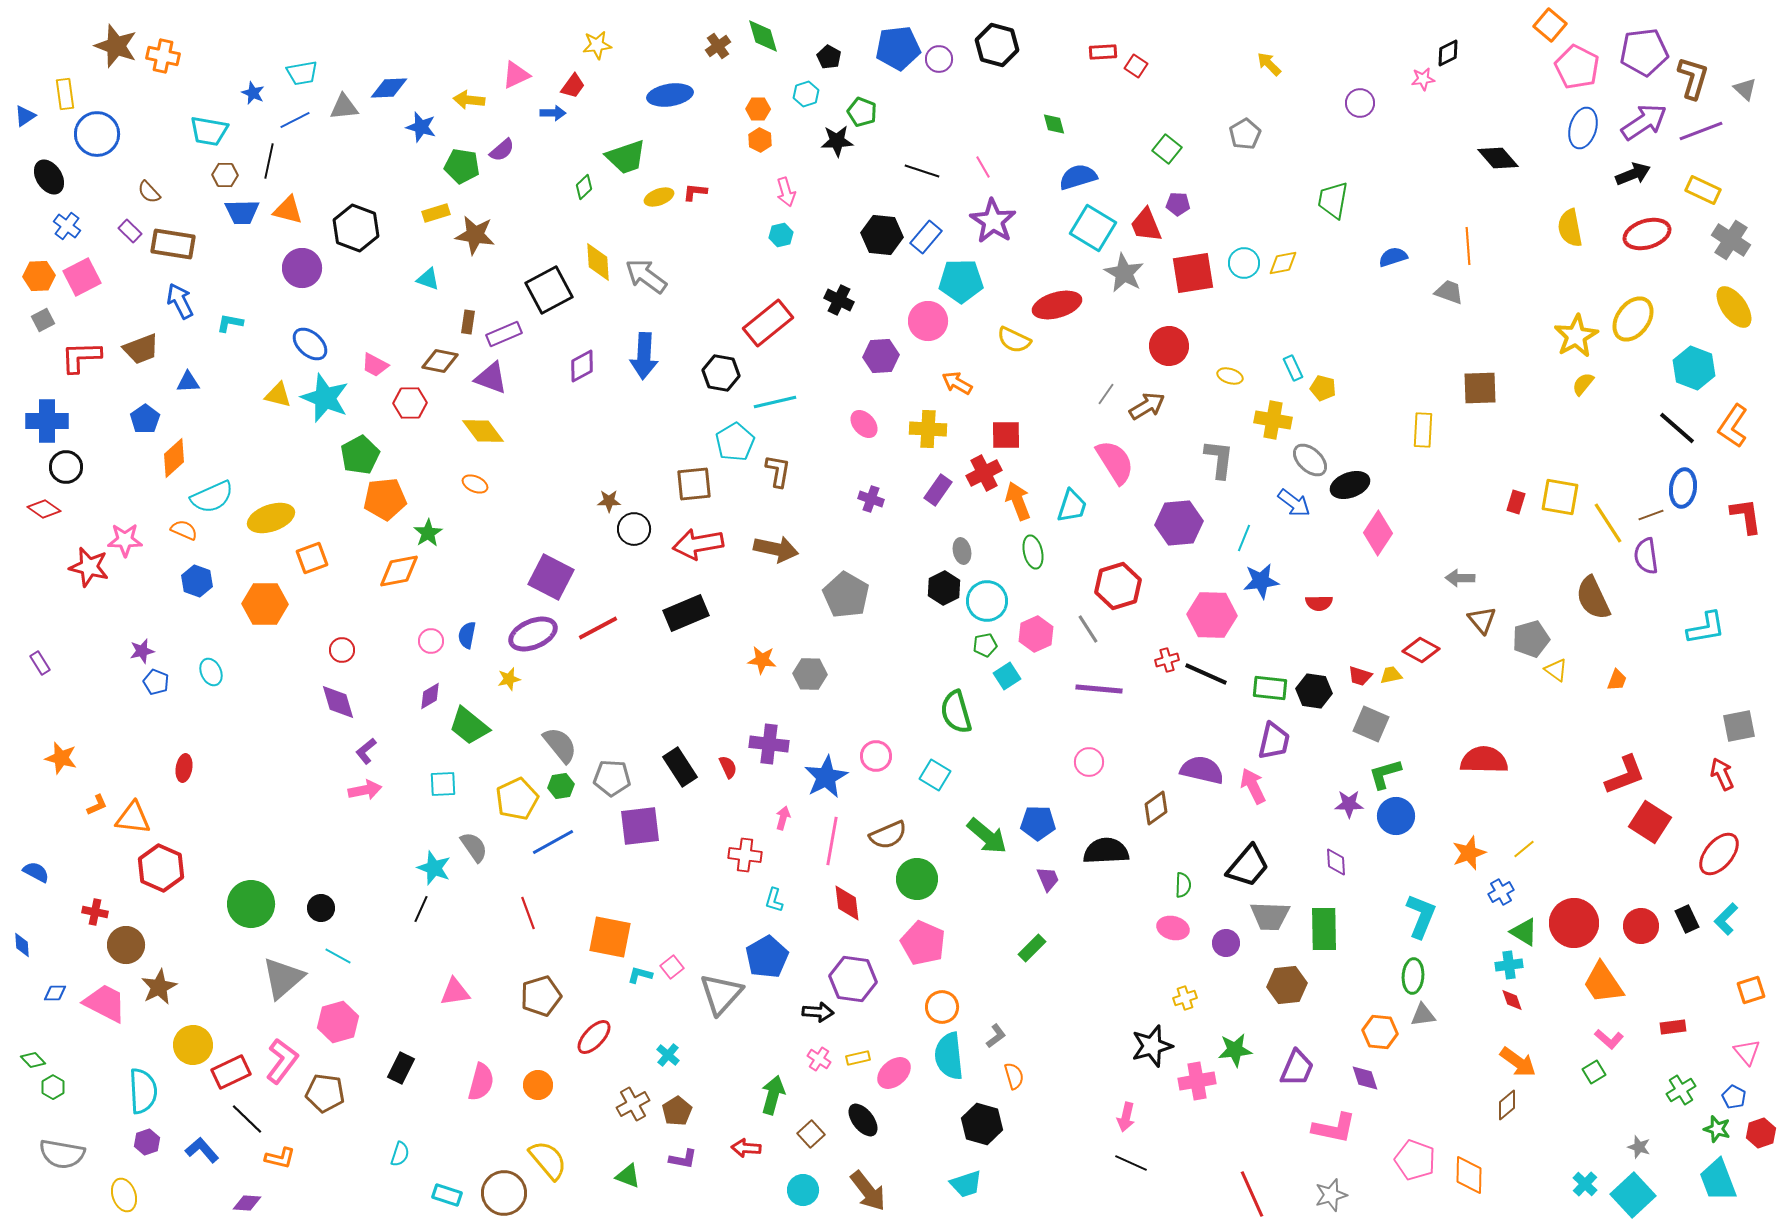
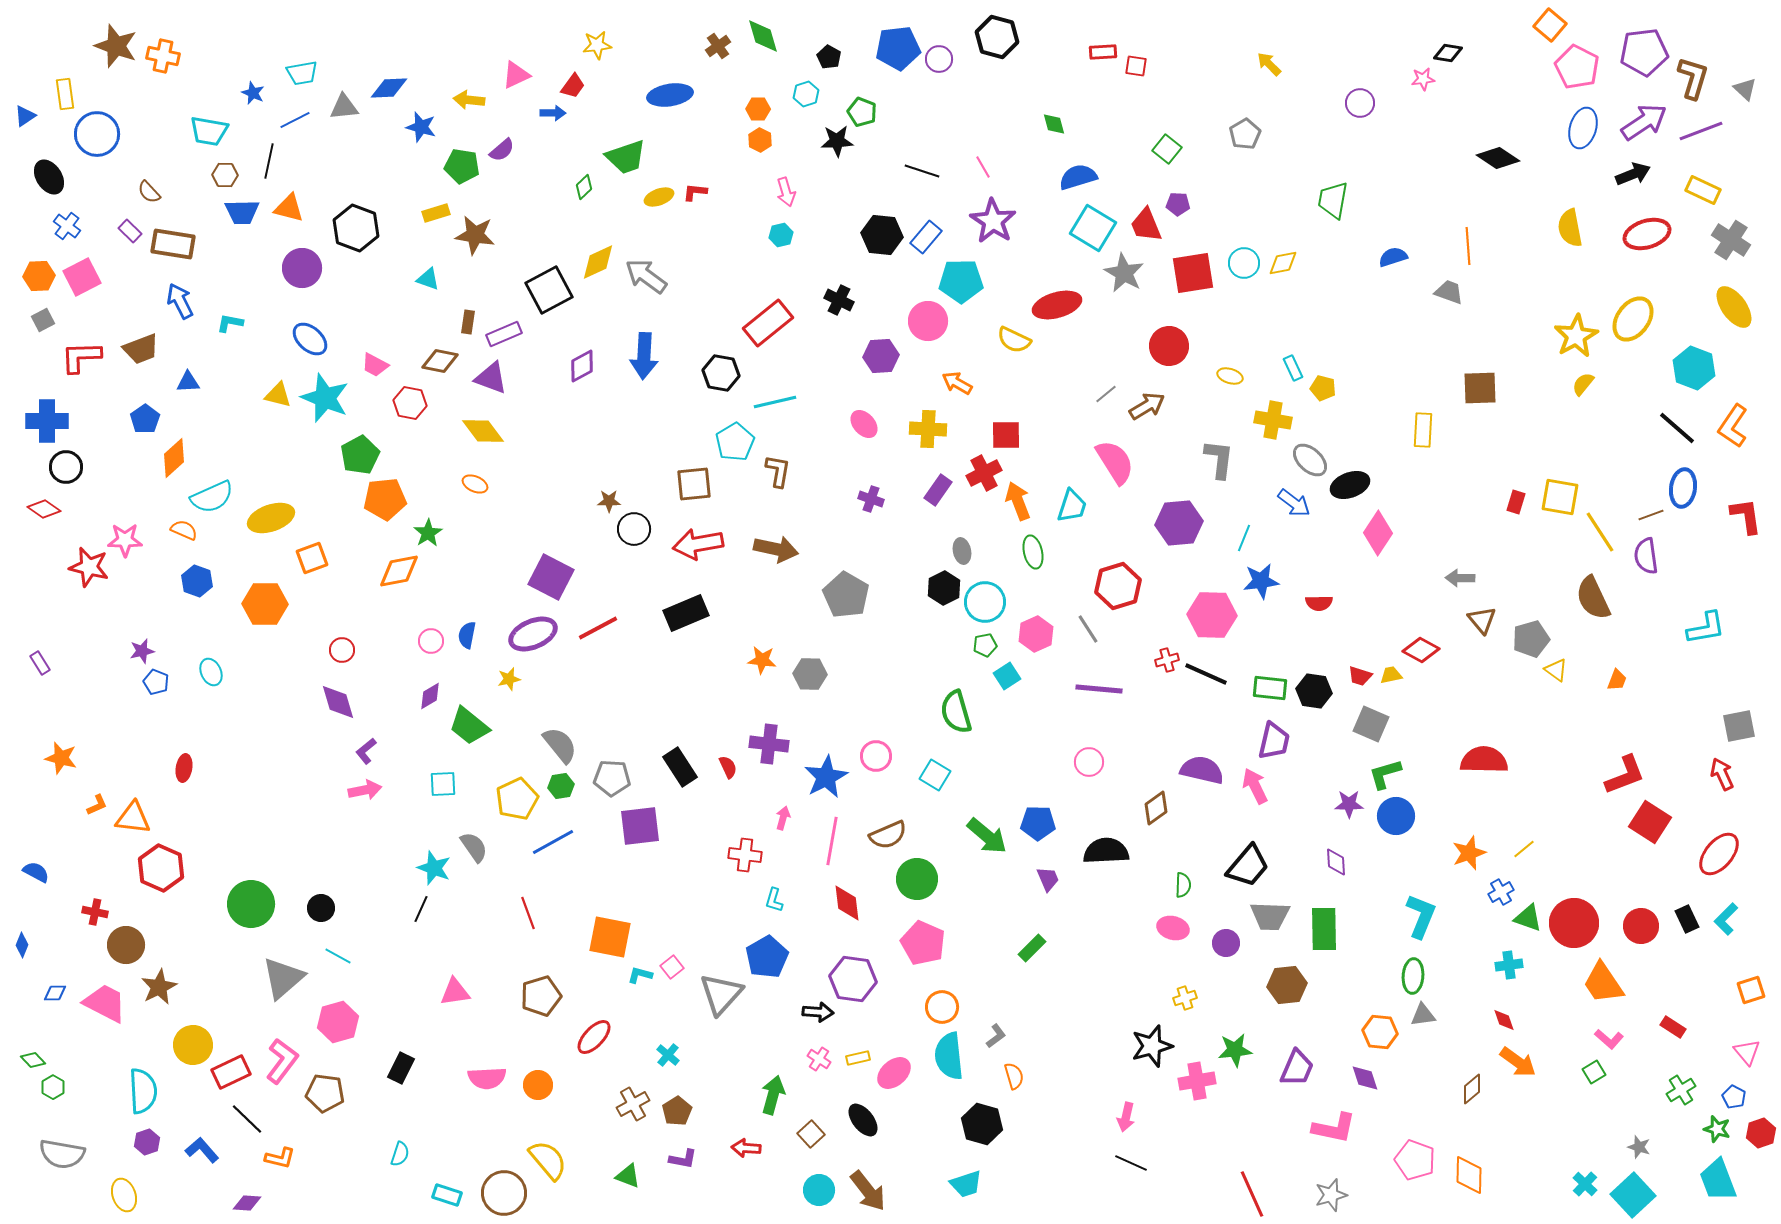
black hexagon at (997, 45): moved 8 px up
black diamond at (1448, 53): rotated 36 degrees clockwise
red square at (1136, 66): rotated 25 degrees counterclockwise
black diamond at (1498, 158): rotated 15 degrees counterclockwise
orange triangle at (288, 210): moved 1 px right, 2 px up
yellow diamond at (598, 262): rotated 69 degrees clockwise
blue ellipse at (310, 344): moved 5 px up
gray line at (1106, 394): rotated 15 degrees clockwise
red hexagon at (410, 403): rotated 12 degrees clockwise
yellow line at (1608, 523): moved 8 px left, 9 px down
cyan circle at (987, 601): moved 2 px left, 1 px down
pink arrow at (1253, 786): moved 2 px right
green triangle at (1524, 932): moved 4 px right, 14 px up; rotated 12 degrees counterclockwise
blue diamond at (22, 945): rotated 25 degrees clockwise
red diamond at (1512, 1000): moved 8 px left, 20 px down
red rectangle at (1673, 1027): rotated 40 degrees clockwise
pink semicircle at (481, 1082): moved 6 px right, 4 px up; rotated 72 degrees clockwise
brown diamond at (1507, 1105): moved 35 px left, 16 px up
cyan circle at (803, 1190): moved 16 px right
